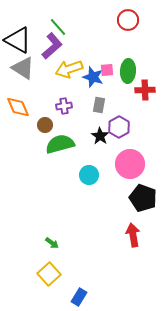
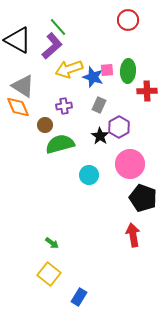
gray triangle: moved 18 px down
red cross: moved 2 px right, 1 px down
gray rectangle: rotated 14 degrees clockwise
yellow square: rotated 10 degrees counterclockwise
